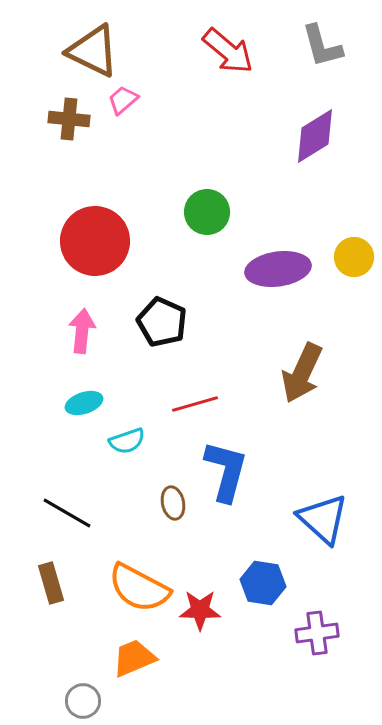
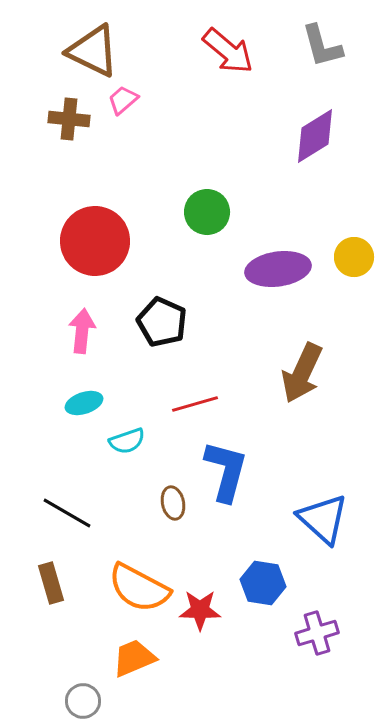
purple cross: rotated 9 degrees counterclockwise
